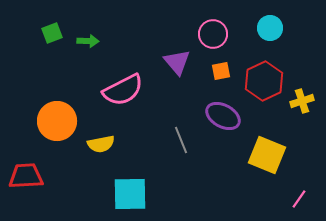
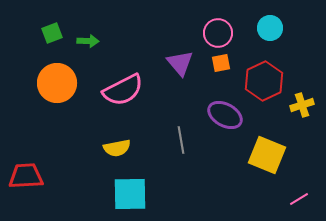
pink circle: moved 5 px right, 1 px up
purple triangle: moved 3 px right, 1 px down
orange square: moved 8 px up
yellow cross: moved 4 px down
purple ellipse: moved 2 px right, 1 px up
orange circle: moved 38 px up
gray line: rotated 12 degrees clockwise
yellow semicircle: moved 16 px right, 4 px down
pink line: rotated 24 degrees clockwise
